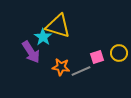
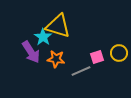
orange star: moved 5 px left, 8 px up
